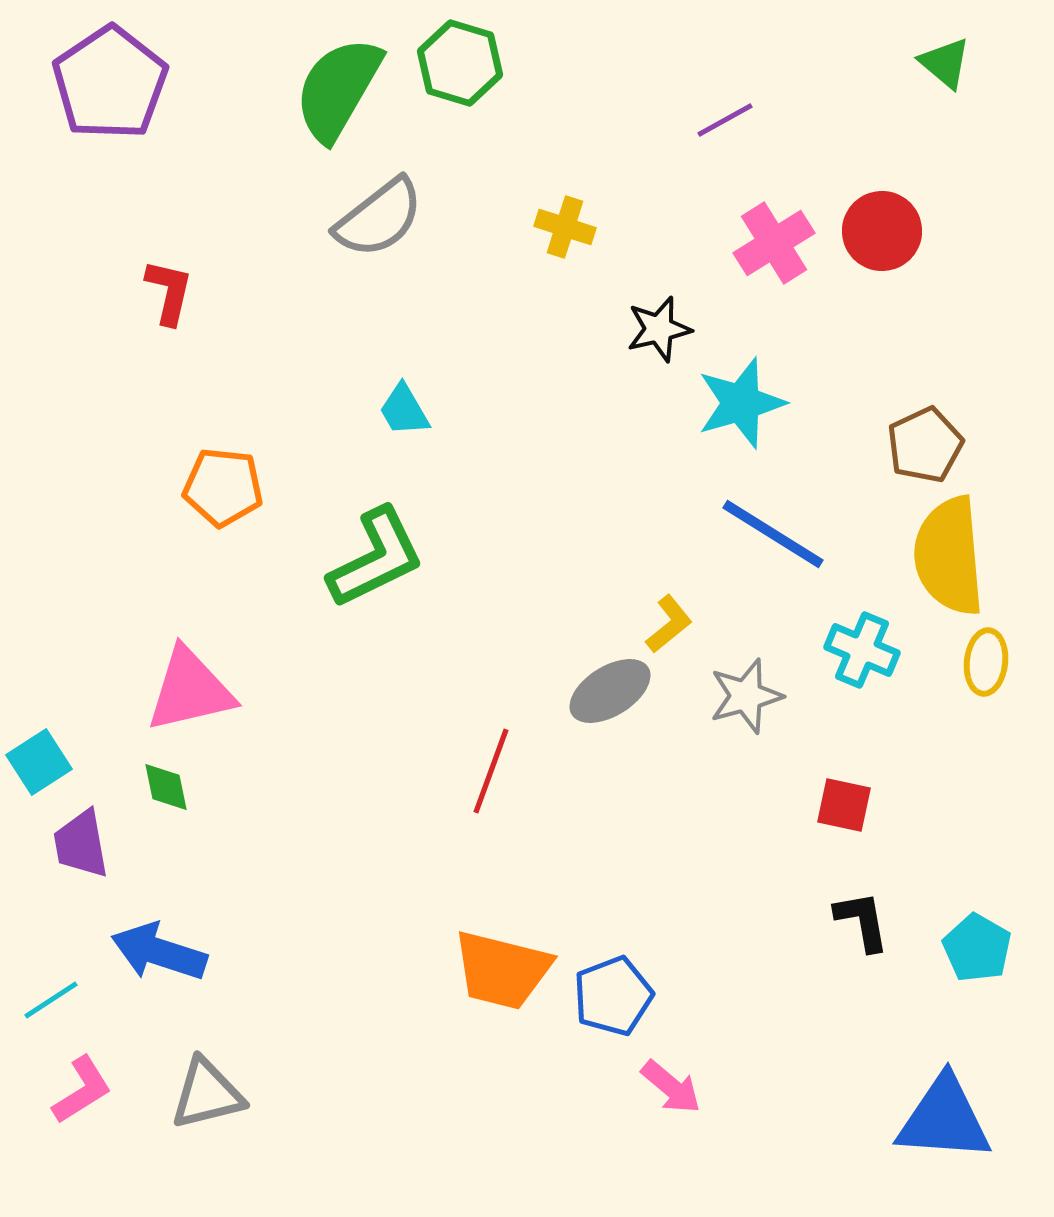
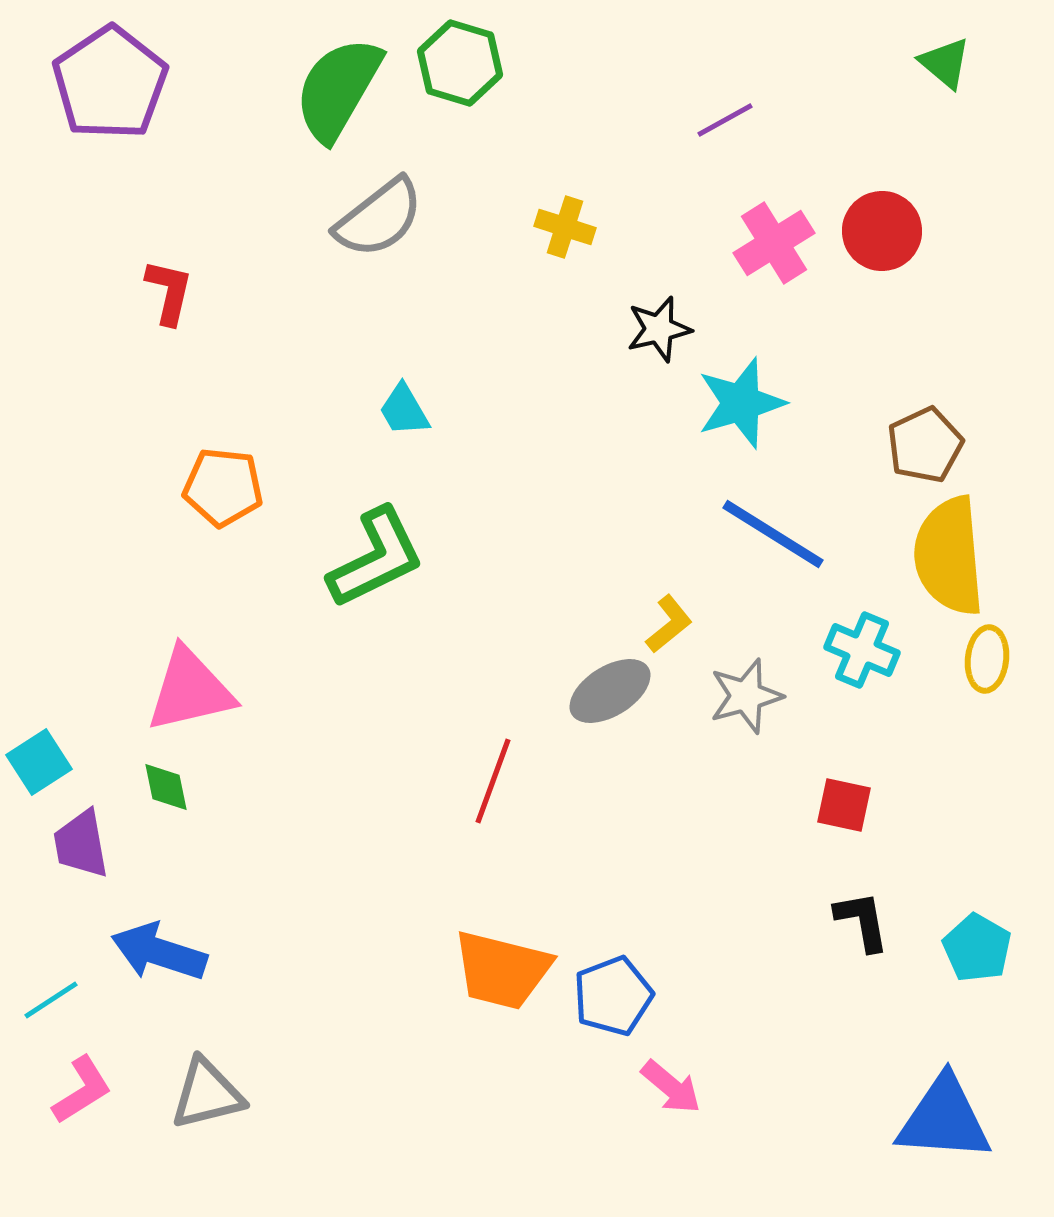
yellow ellipse: moved 1 px right, 3 px up
red line: moved 2 px right, 10 px down
